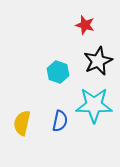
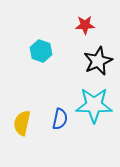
red star: rotated 18 degrees counterclockwise
cyan hexagon: moved 17 px left, 21 px up
blue semicircle: moved 2 px up
